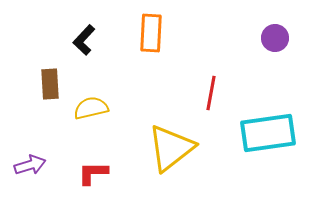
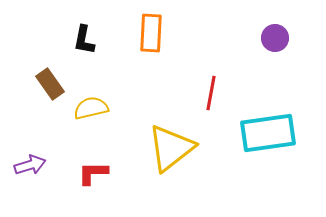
black L-shape: rotated 32 degrees counterclockwise
brown rectangle: rotated 32 degrees counterclockwise
